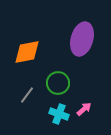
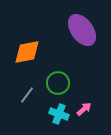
purple ellipse: moved 9 px up; rotated 52 degrees counterclockwise
